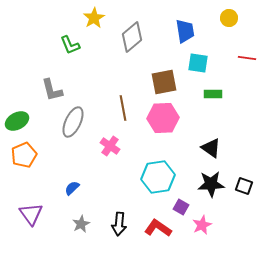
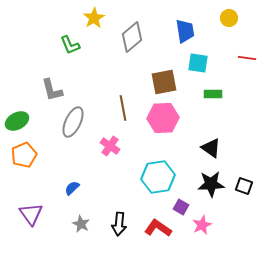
gray star: rotated 18 degrees counterclockwise
